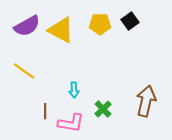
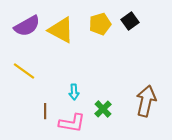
yellow pentagon: rotated 15 degrees counterclockwise
cyan arrow: moved 2 px down
pink L-shape: moved 1 px right
